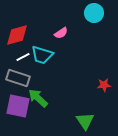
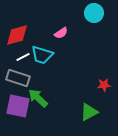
green triangle: moved 4 px right, 9 px up; rotated 36 degrees clockwise
